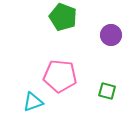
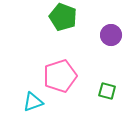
pink pentagon: rotated 24 degrees counterclockwise
